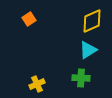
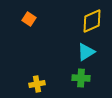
orange square: rotated 24 degrees counterclockwise
cyan triangle: moved 2 px left, 2 px down
yellow cross: rotated 14 degrees clockwise
